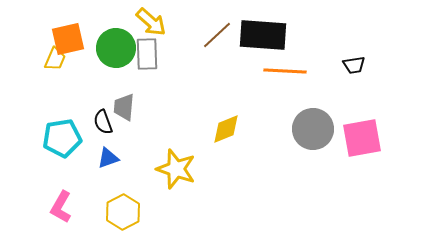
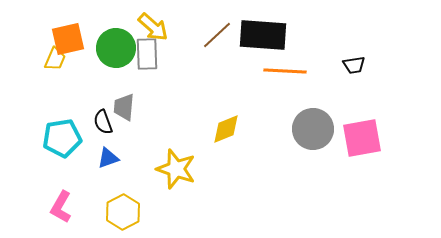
yellow arrow: moved 2 px right, 5 px down
